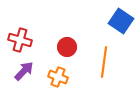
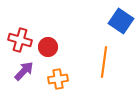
red circle: moved 19 px left
orange cross: moved 2 px down; rotated 30 degrees counterclockwise
